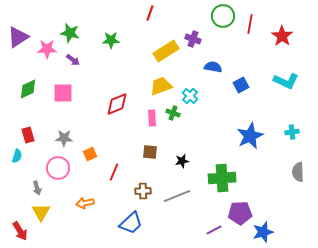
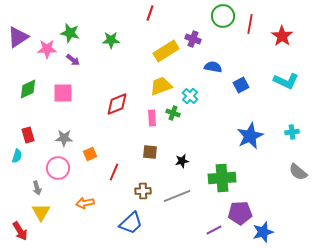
gray semicircle at (298, 172): rotated 48 degrees counterclockwise
